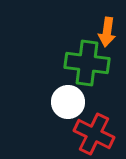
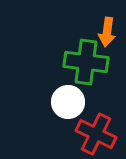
green cross: moved 1 px left, 1 px up
red cross: moved 2 px right
